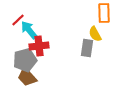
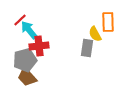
orange rectangle: moved 4 px right, 9 px down
red line: moved 2 px right
